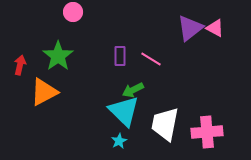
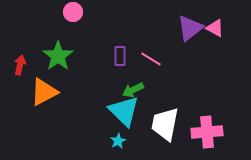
cyan star: moved 1 px left
